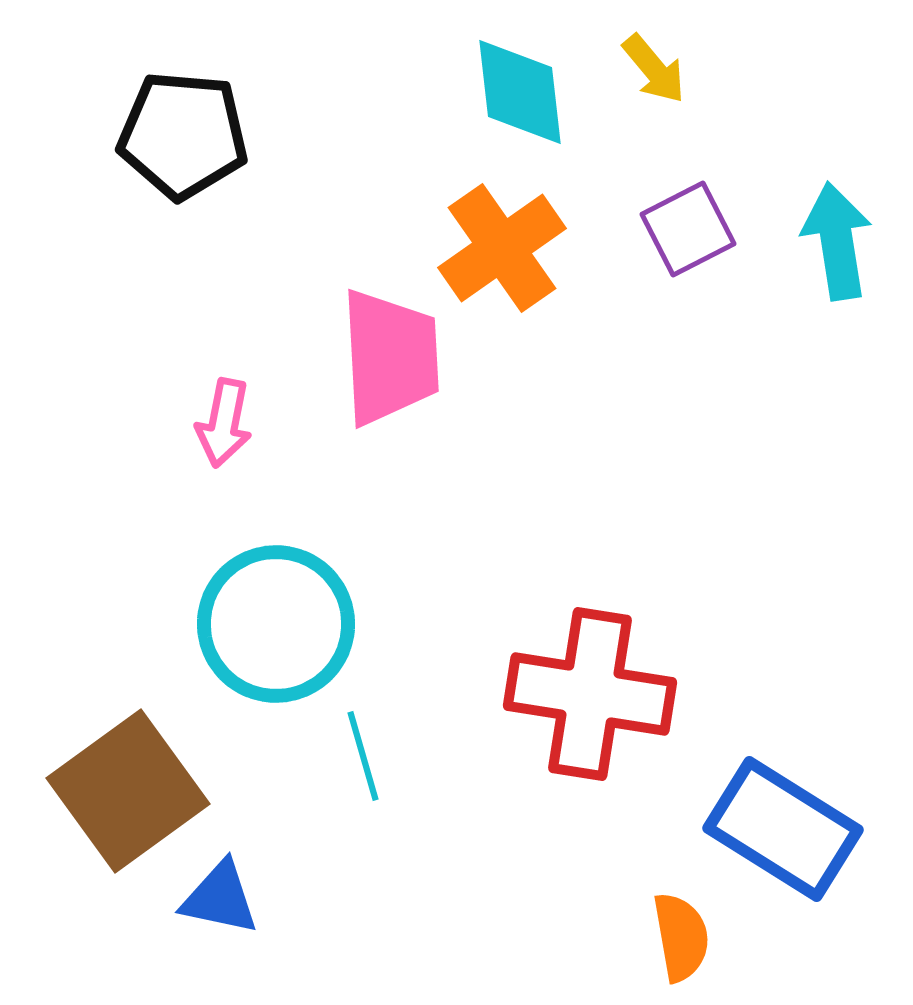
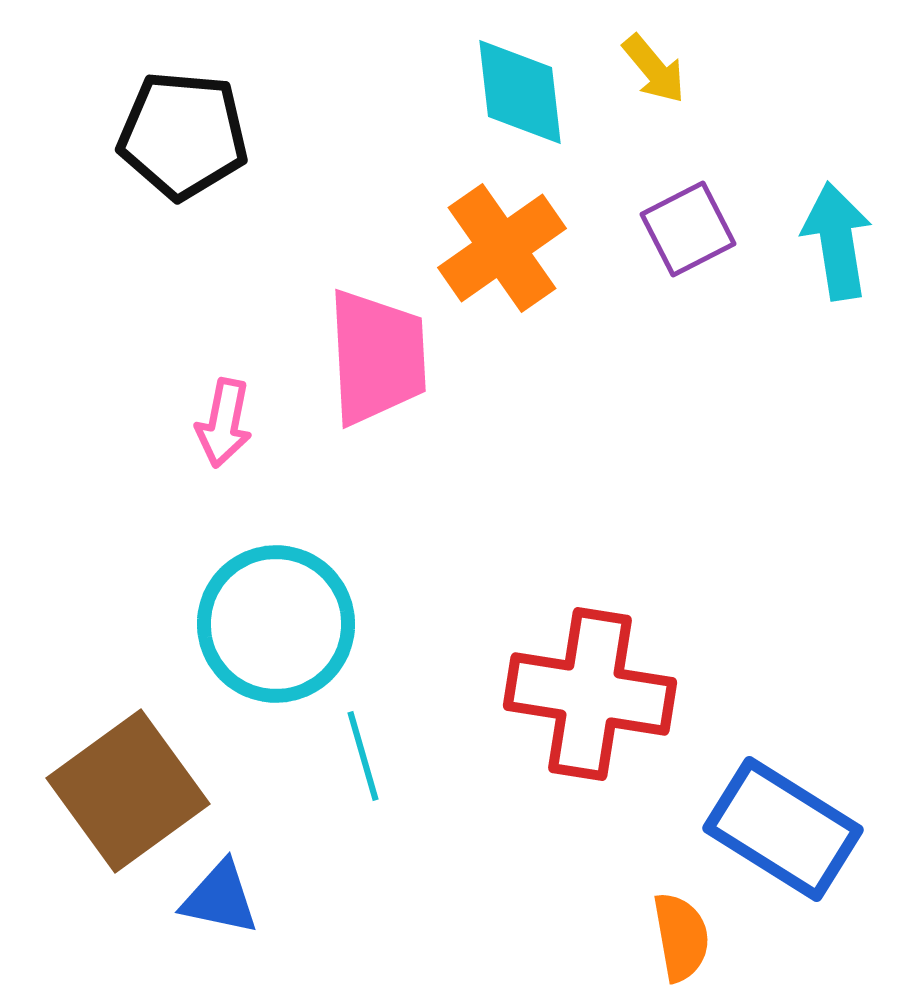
pink trapezoid: moved 13 px left
